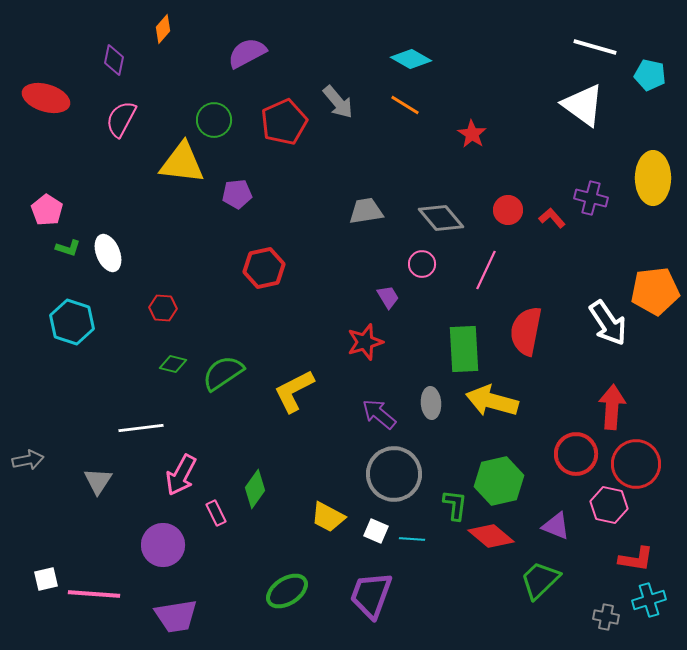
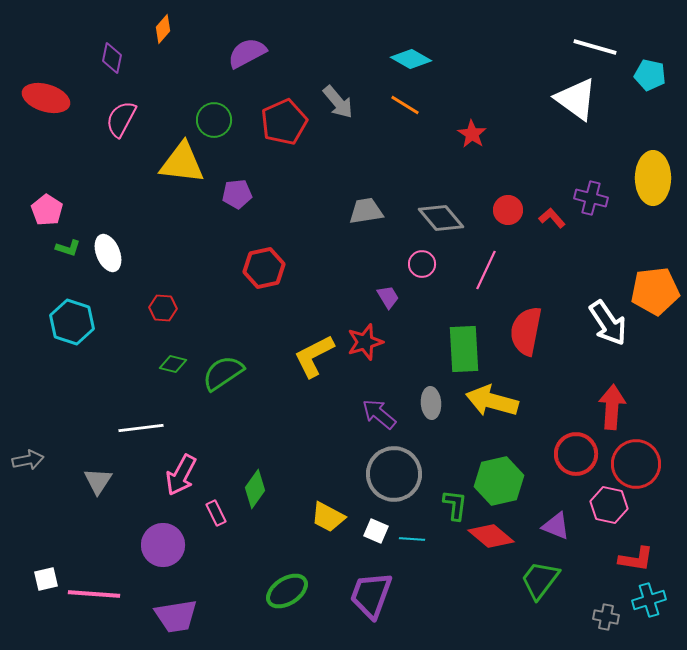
purple diamond at (114, 60): moved 2 px left, 2 px up
white triangle at (583, 105): moved 7 px left, 6 px up
yellow L-shape at (294, 391): moved 20 px right, 35 px up
green trapezoid at (540, 580): rotated 9 degrees counterclockwise
